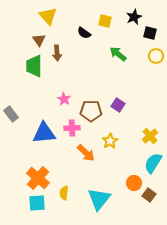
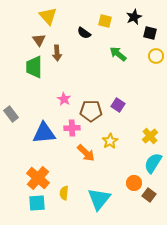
green trapezoid: moved 1 px down
